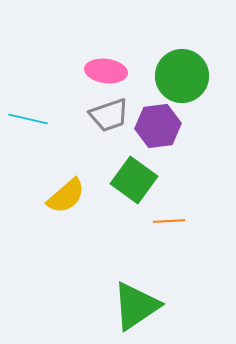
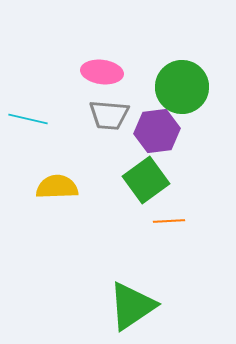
pink ellipse: moved 4 px left, 1 px down
green circle: moved 11 px down
gray trapezoid: rotated 24 degrees clockwise
purple hexagon: moved 1 px left, 5 px down
green square: moved 12 px right; rotated 18 degrees clockwise
yellow semicircle: moved 9 px left, 9 px up; rotated 141 degrees counterclockwise
green triangle: moved 4 px left
